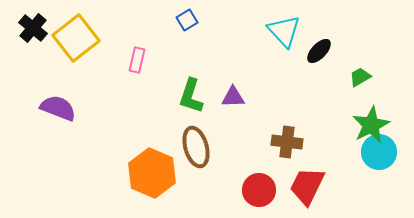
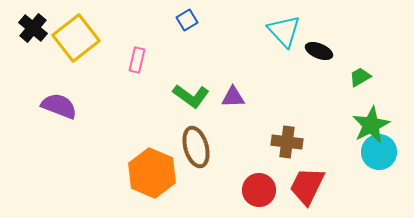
black ellipse: rotated 68 degrees clockwise
green L-shape: rotated 72 degrees counterclockwise
purple semicircle: moved 1 px right, 2 px up
